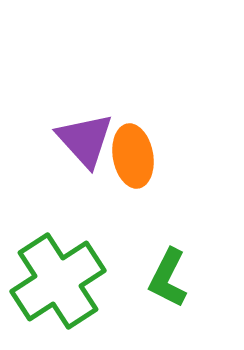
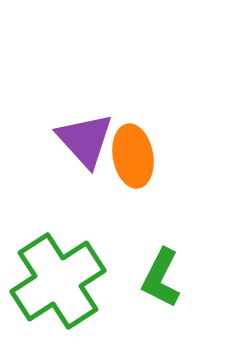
green L-shape: moved 7 px left
